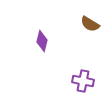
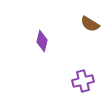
purple cross: rotated 25 degrees counterclockwise
